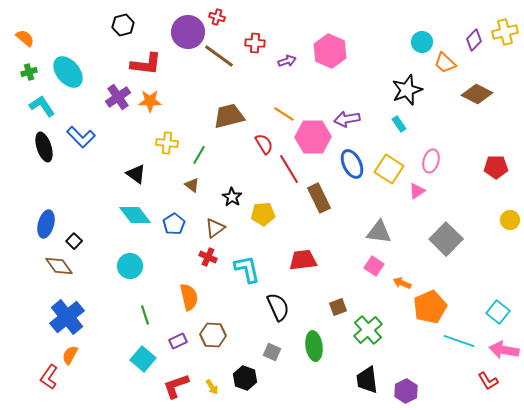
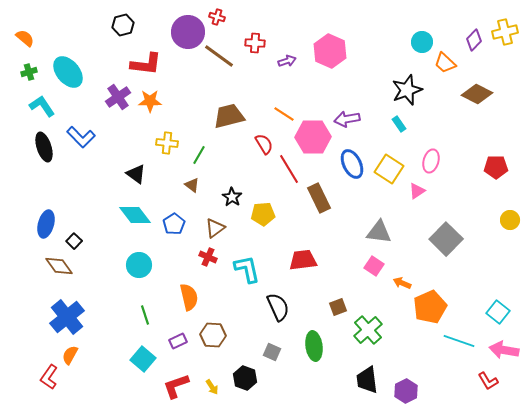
cyan circle at (130, 266): moved 9 px right, 1 px up
